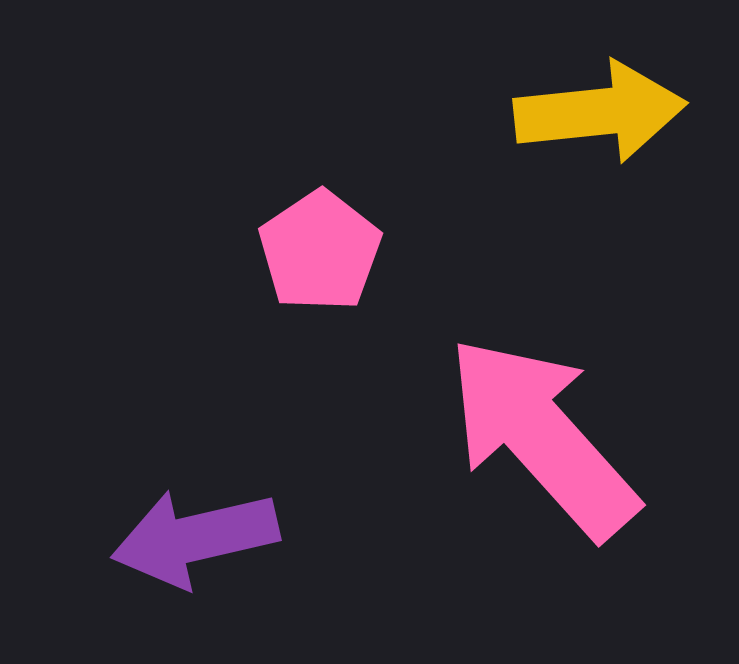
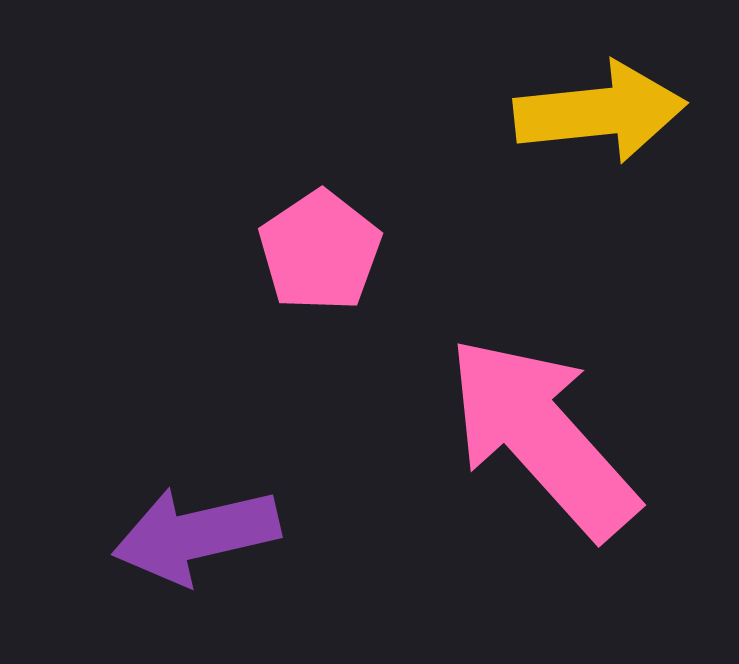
purple arrow: moved 1 px right, 3 px up
